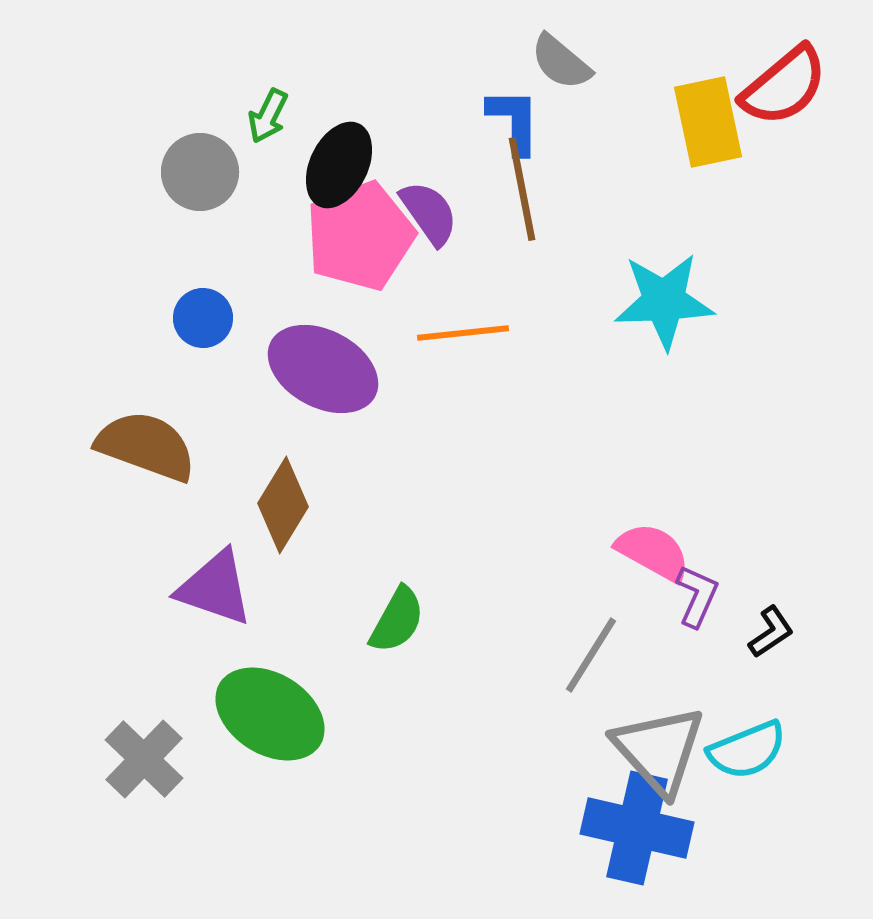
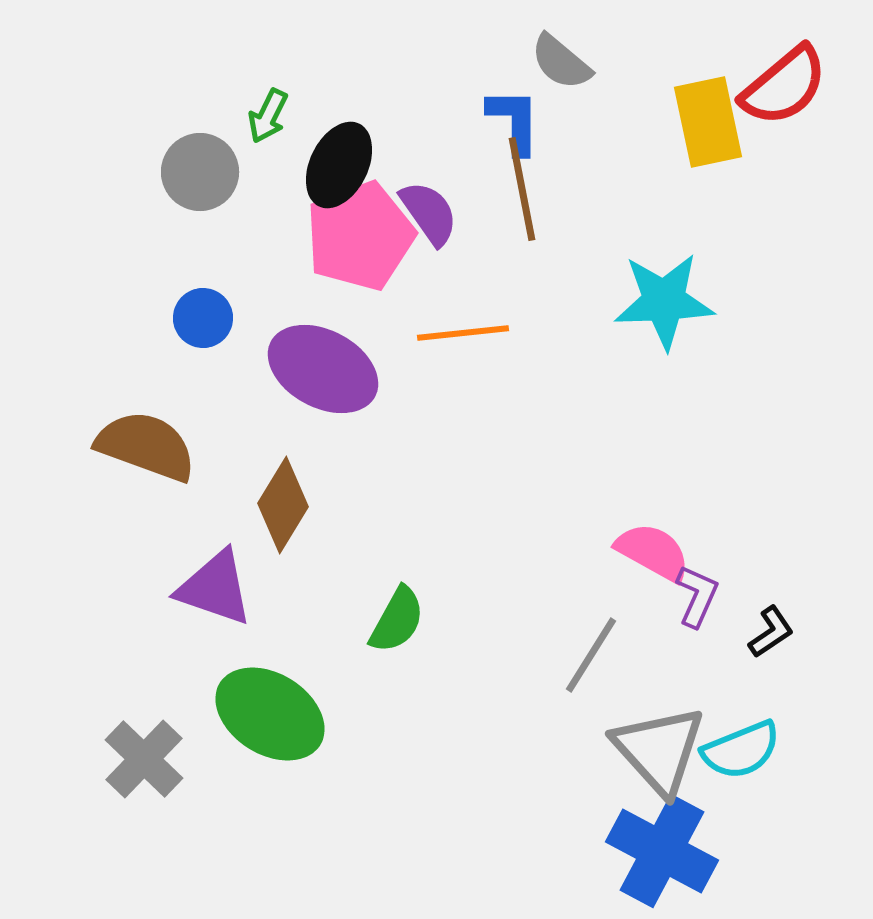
cyan semicircle: moved 6 px left
blue cross: moved 25 px right, 23 px down; rotated 15 degrees clockwise
